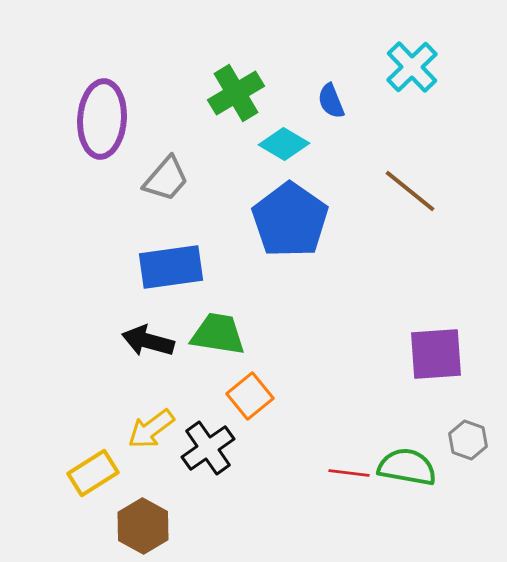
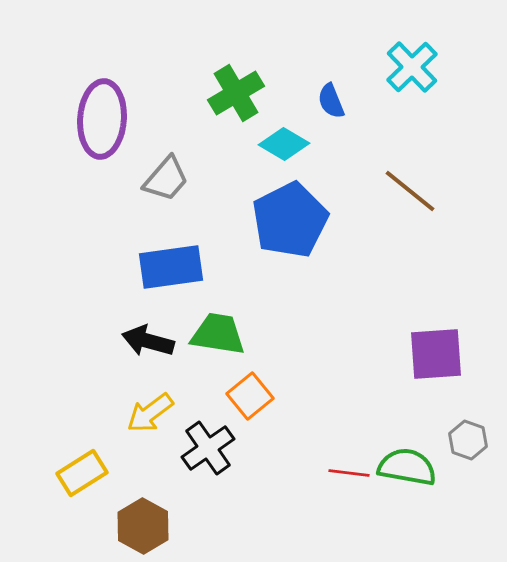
blue pentagon: rotated 10 degrees clockwise
yellow arrow: moved 1 px left, 16 px up
yellow rectangle: moved 11 px left
